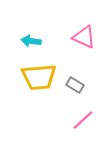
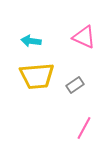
yellow trapezoid: moved 2 px left, 1 px up
gray rectangle: rotated 66 degrees counterclockwise
pink line: moved 1 px right, 8 px down; rotated 20 degrees counterclockwise
